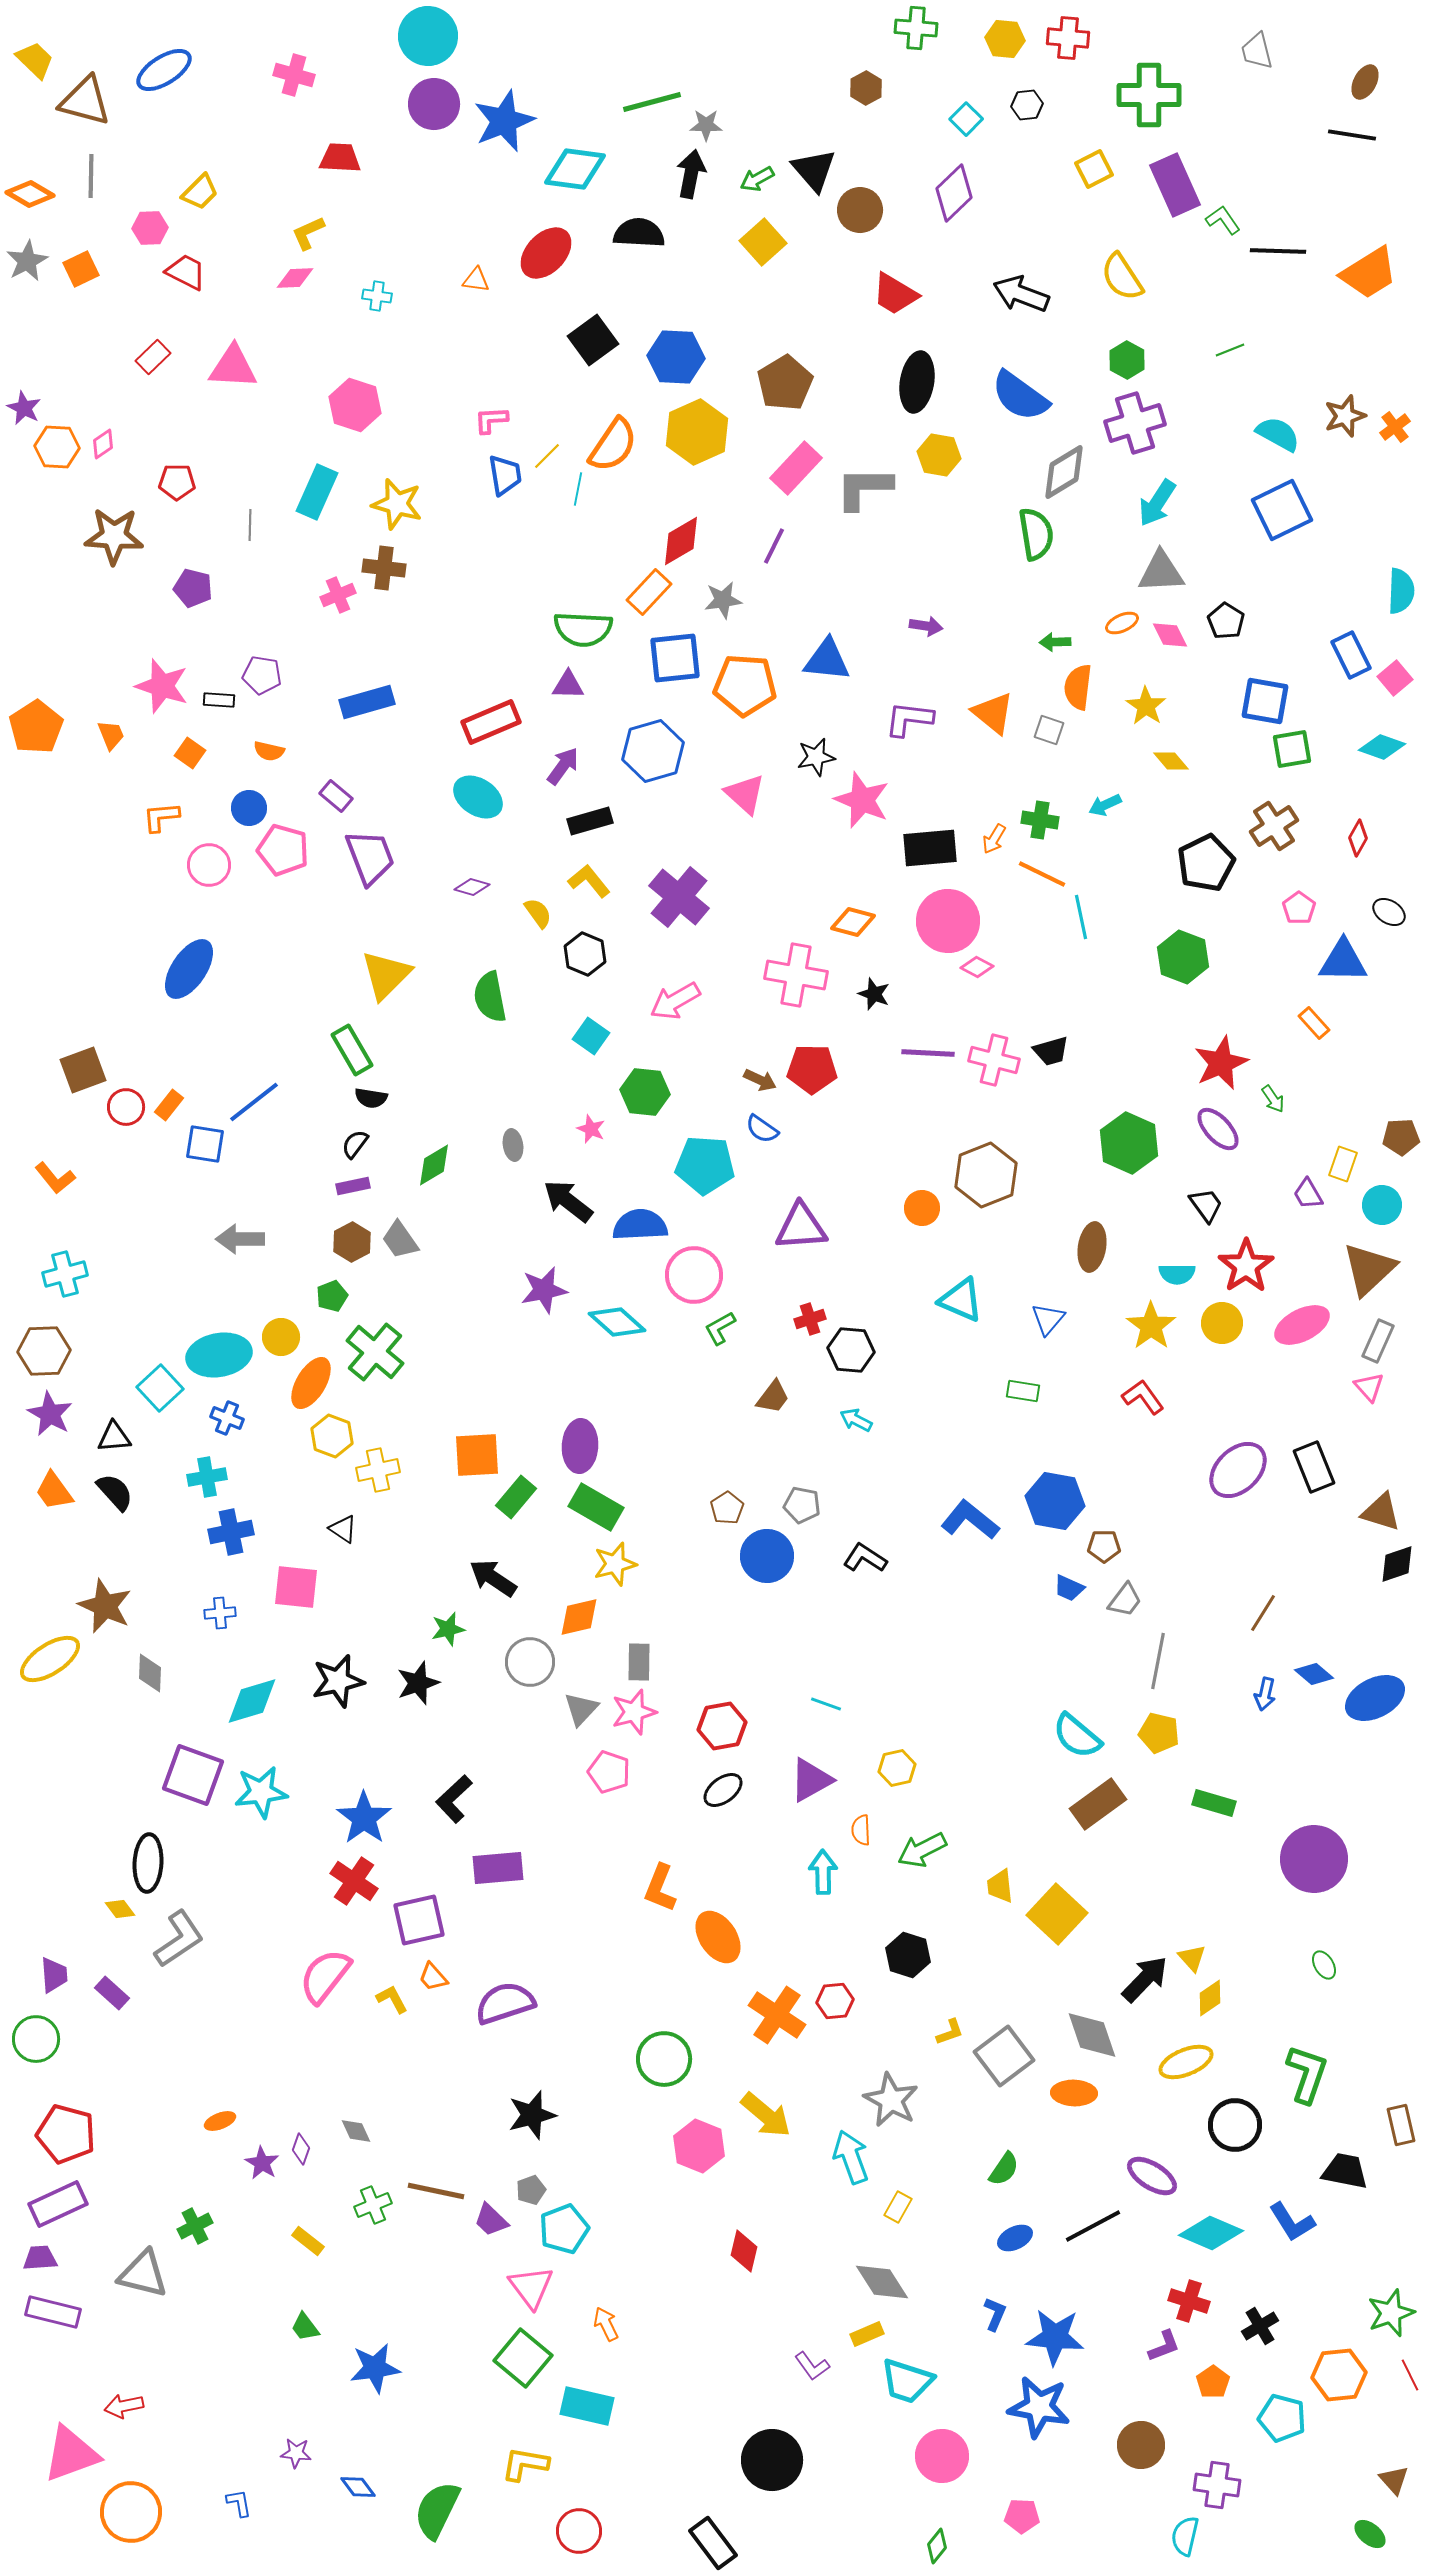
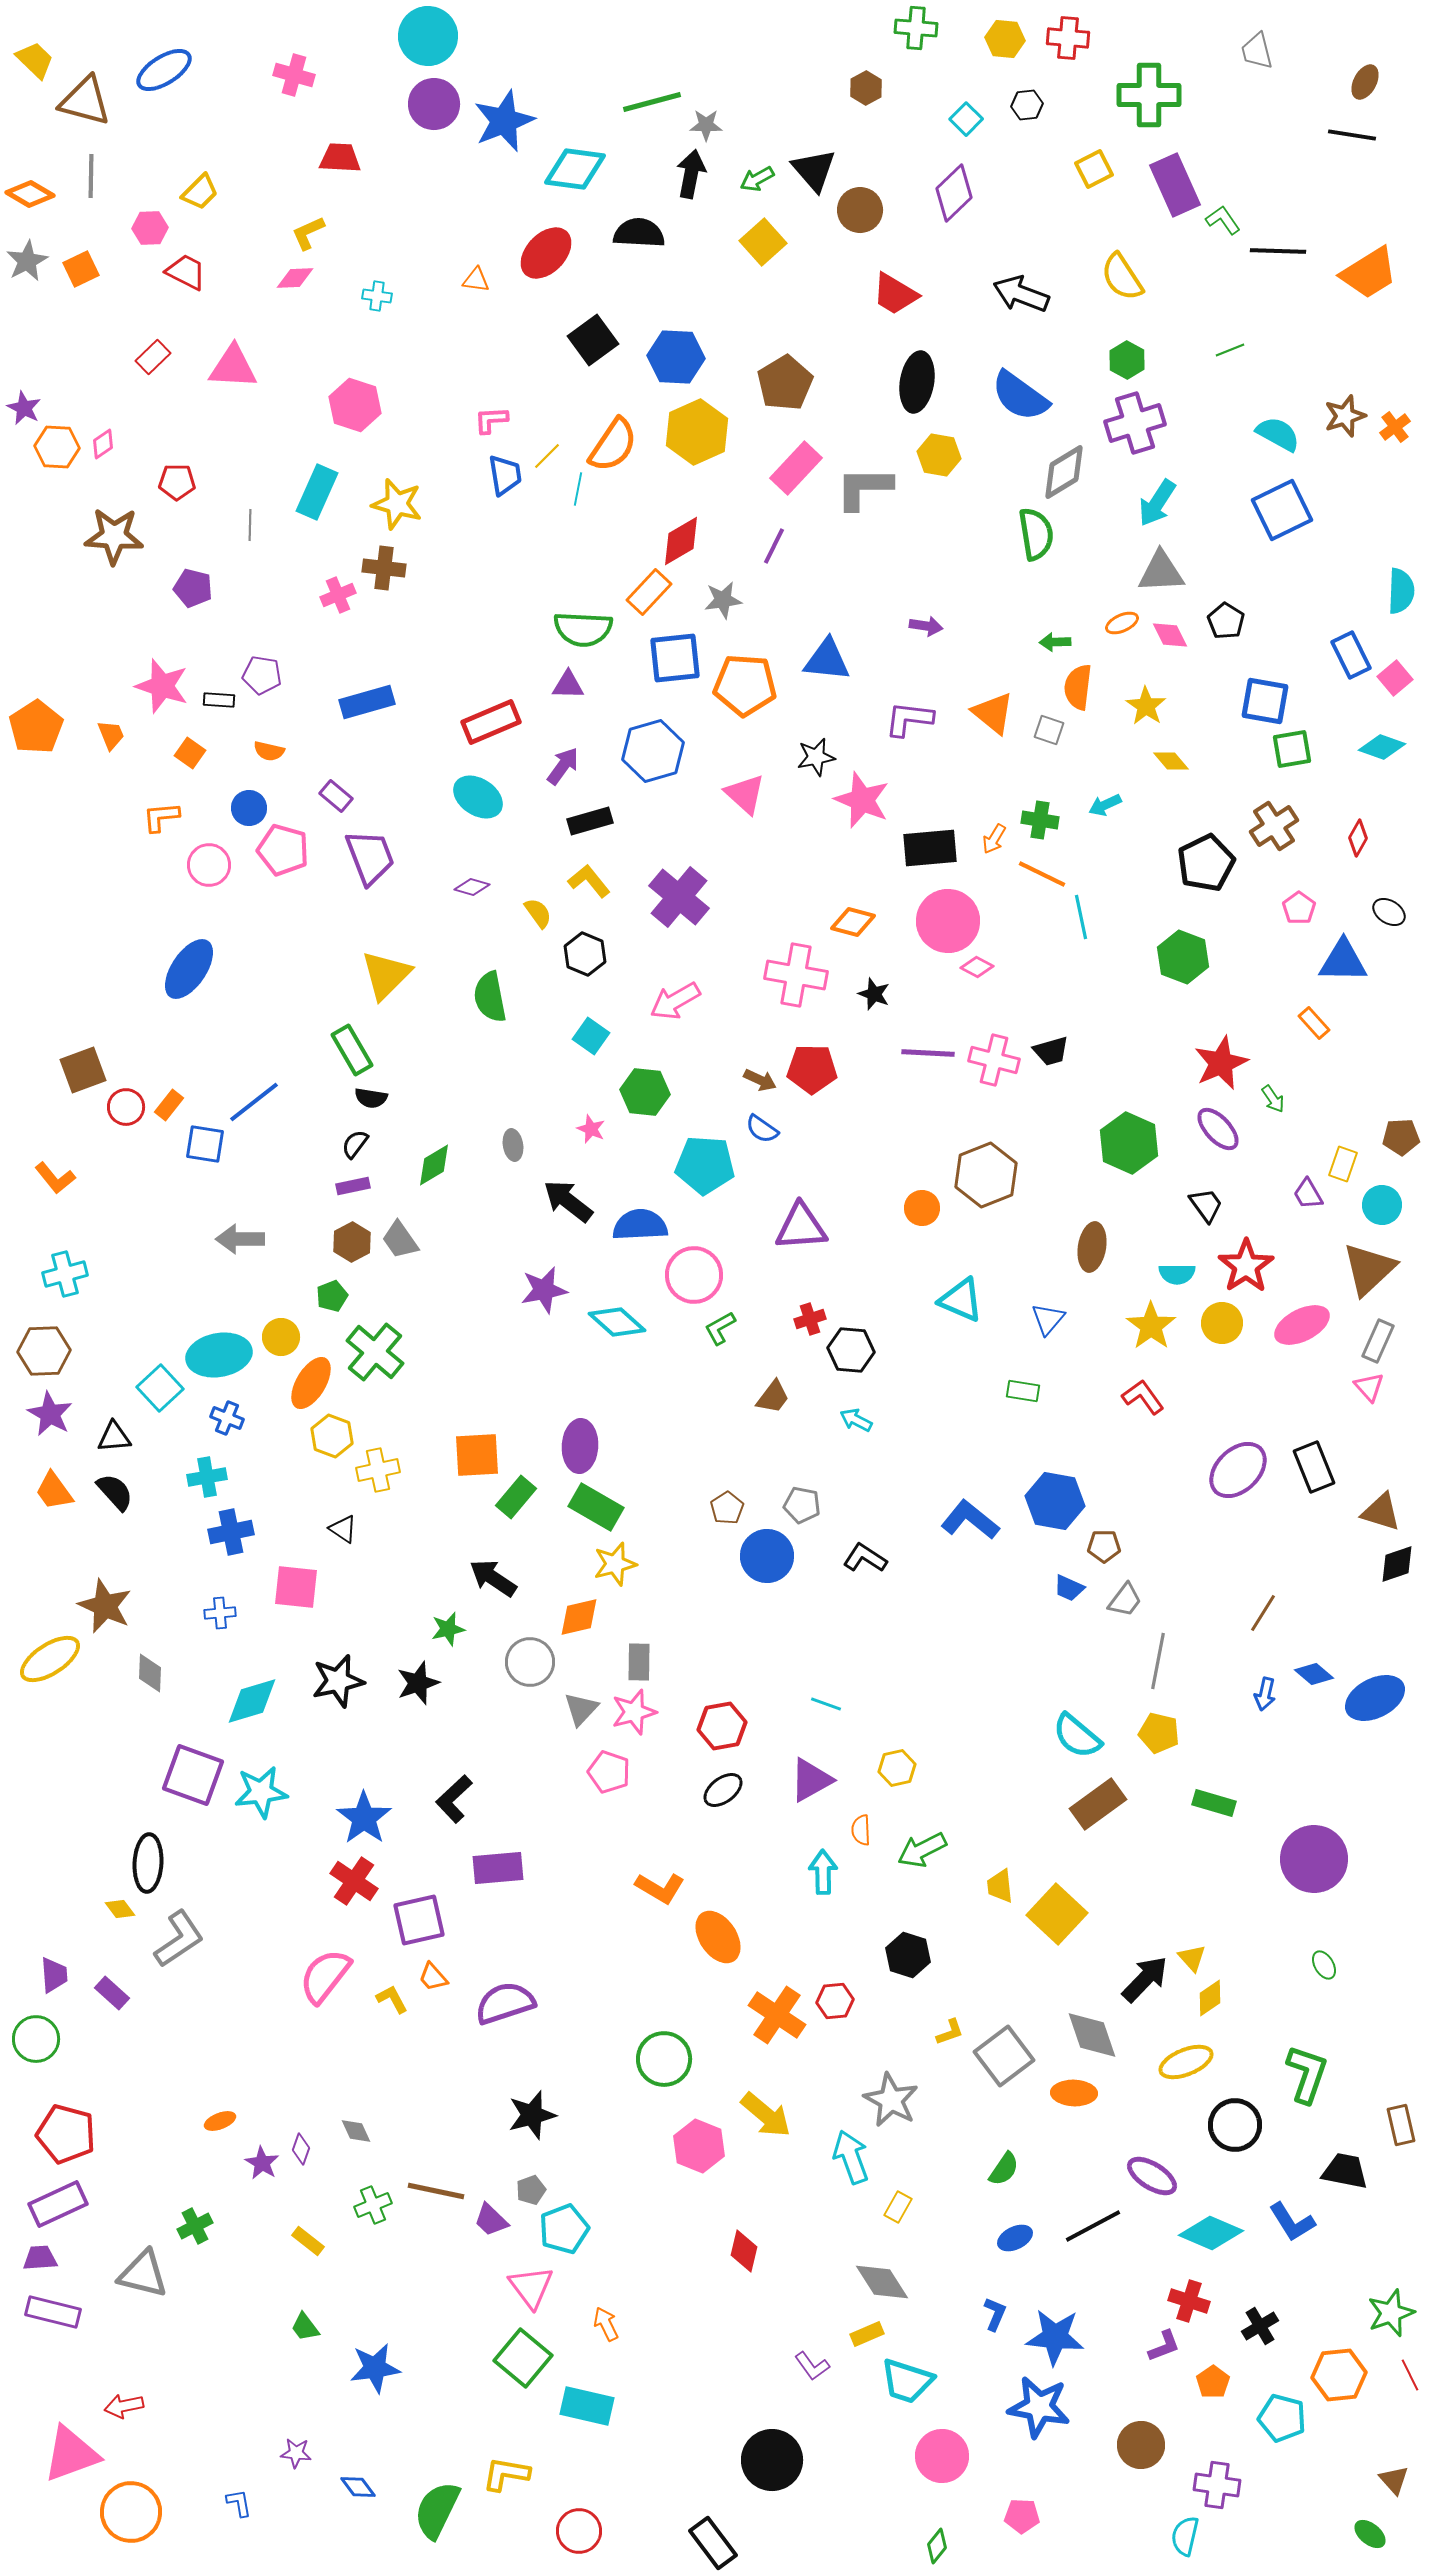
orange L-shape at (660, 1888): rotated 81 degrees counterclockwise
yellow L-shape at (525, 2464): moved 19 px left, 10 px down
